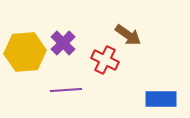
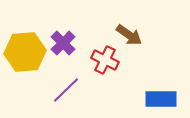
brown arrow: moved 1 px right
purple line: rotated 40 degrees counterclockwise
